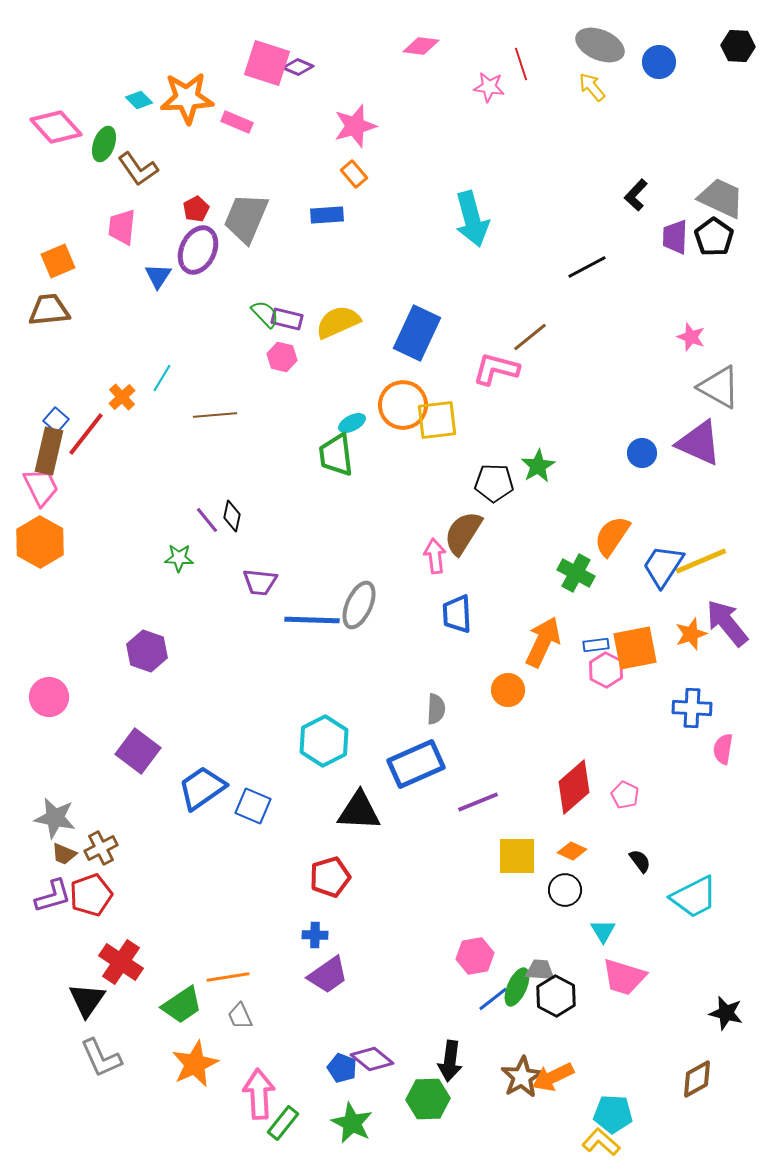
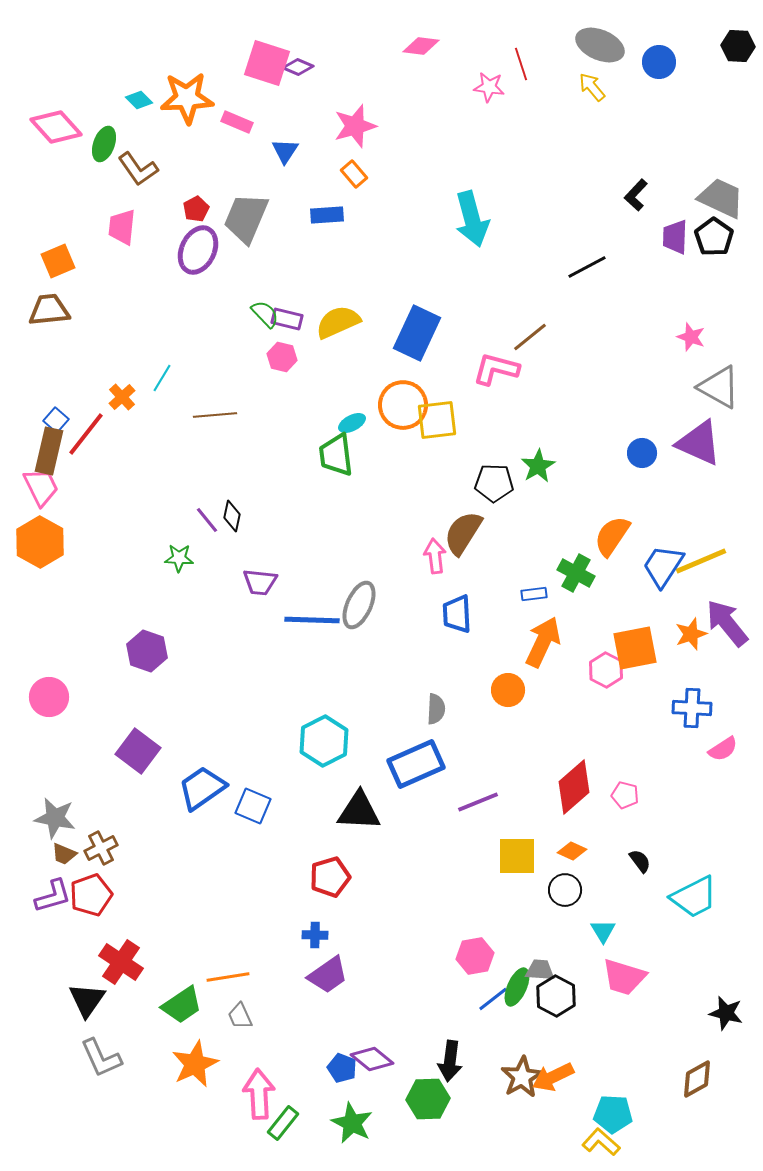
blue triangle at (158, 276): moved 127 px right, 125 px up
blue rectangle at (596, 645): moved 62 px left, 51 px up
pink semicircle at (723, 749): rotated 132 degrees counterclockwise
pink pentagon at (625, 795): rotated 12 degrees counterclockwise
